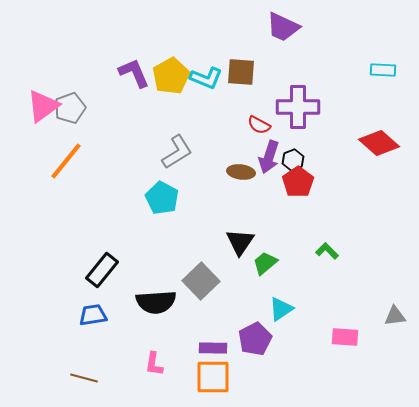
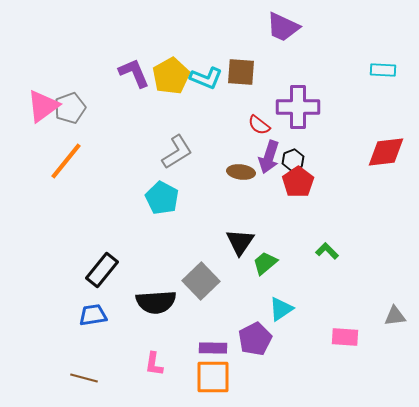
red semicircle: rotated 10 degrees clockwise
red diamond: moved 7 px right, 9 px down; rotated 48 degrees counterclockwise
